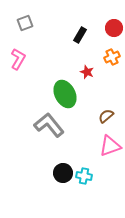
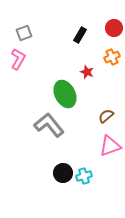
gray square: moved 1 px left, 10 px down
cyan cross: rotated 28 degrees counterclockwise
